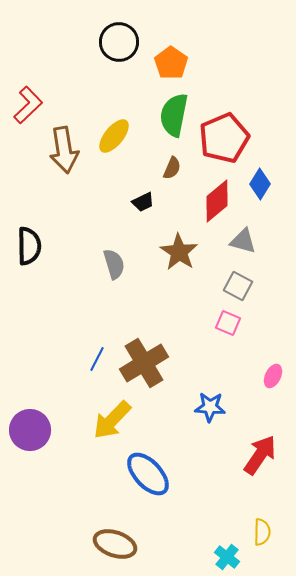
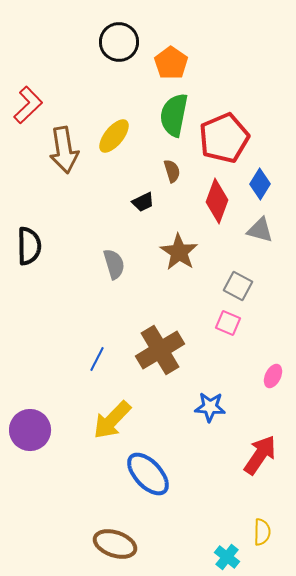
brown semicircle: moved 3 px down; rotated 40 degrees counterclockwise
red diamond: rotated 30 degrees counterclockwise
gray triangle: moved 17 px right, 11 px up
brown cross: moved 16 px right, 13 px up
